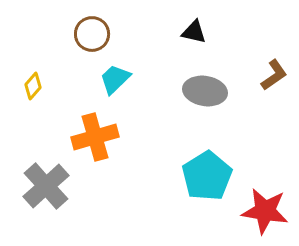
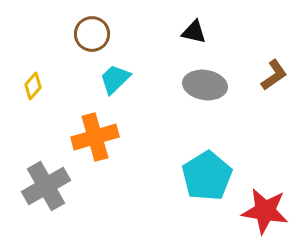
gray ellipse: moved 6 px up
gray cross: rotated 12 degrees clockwise
